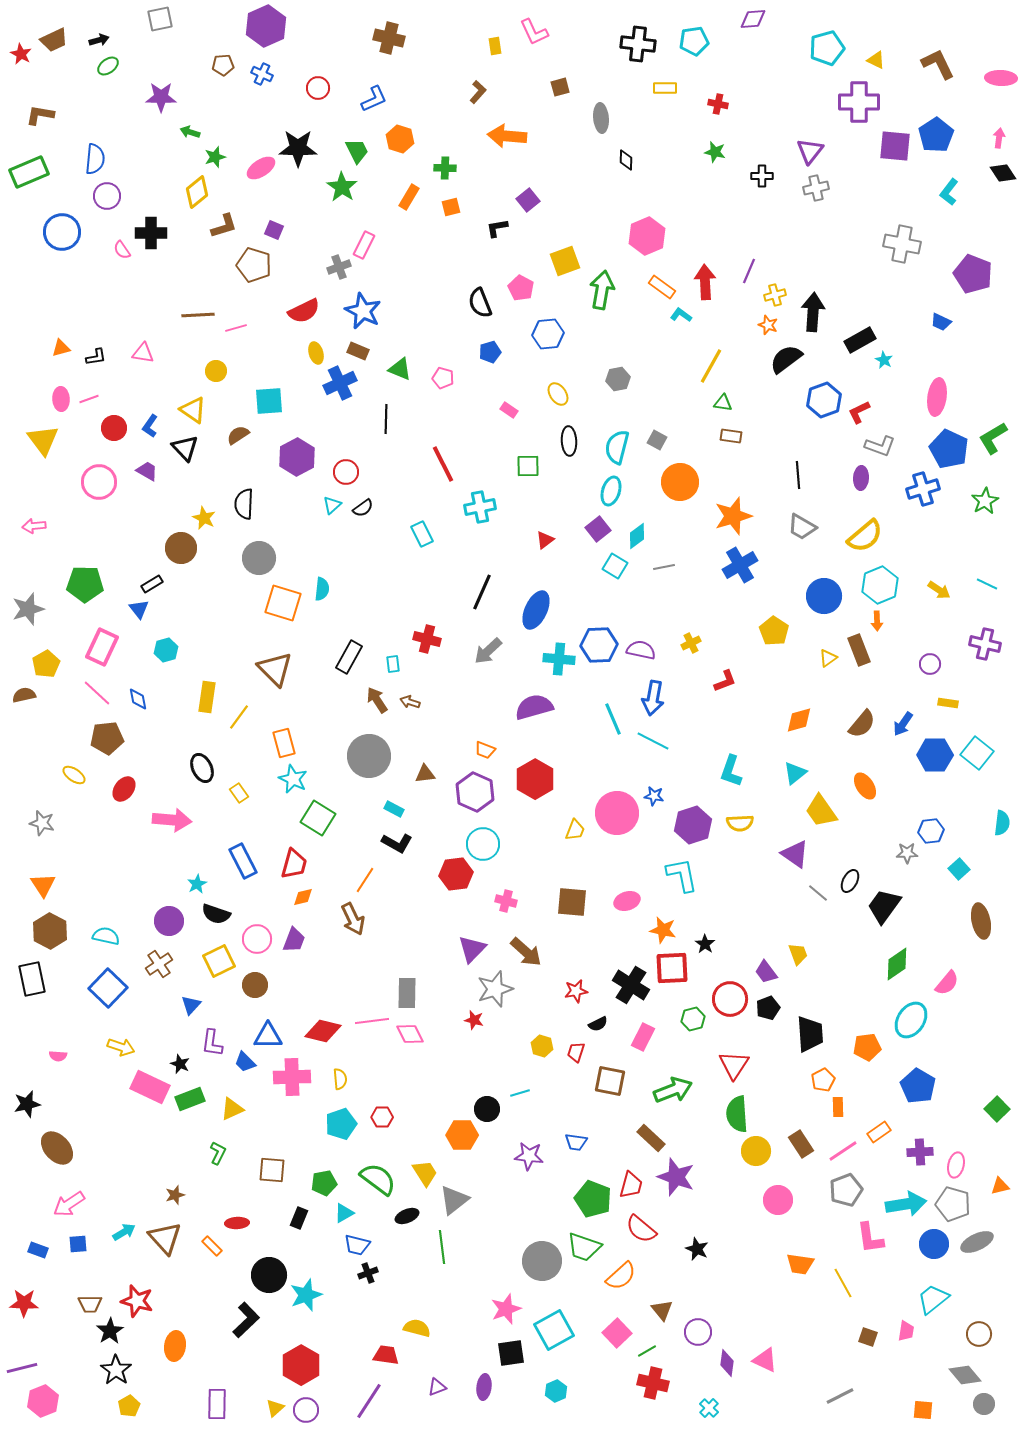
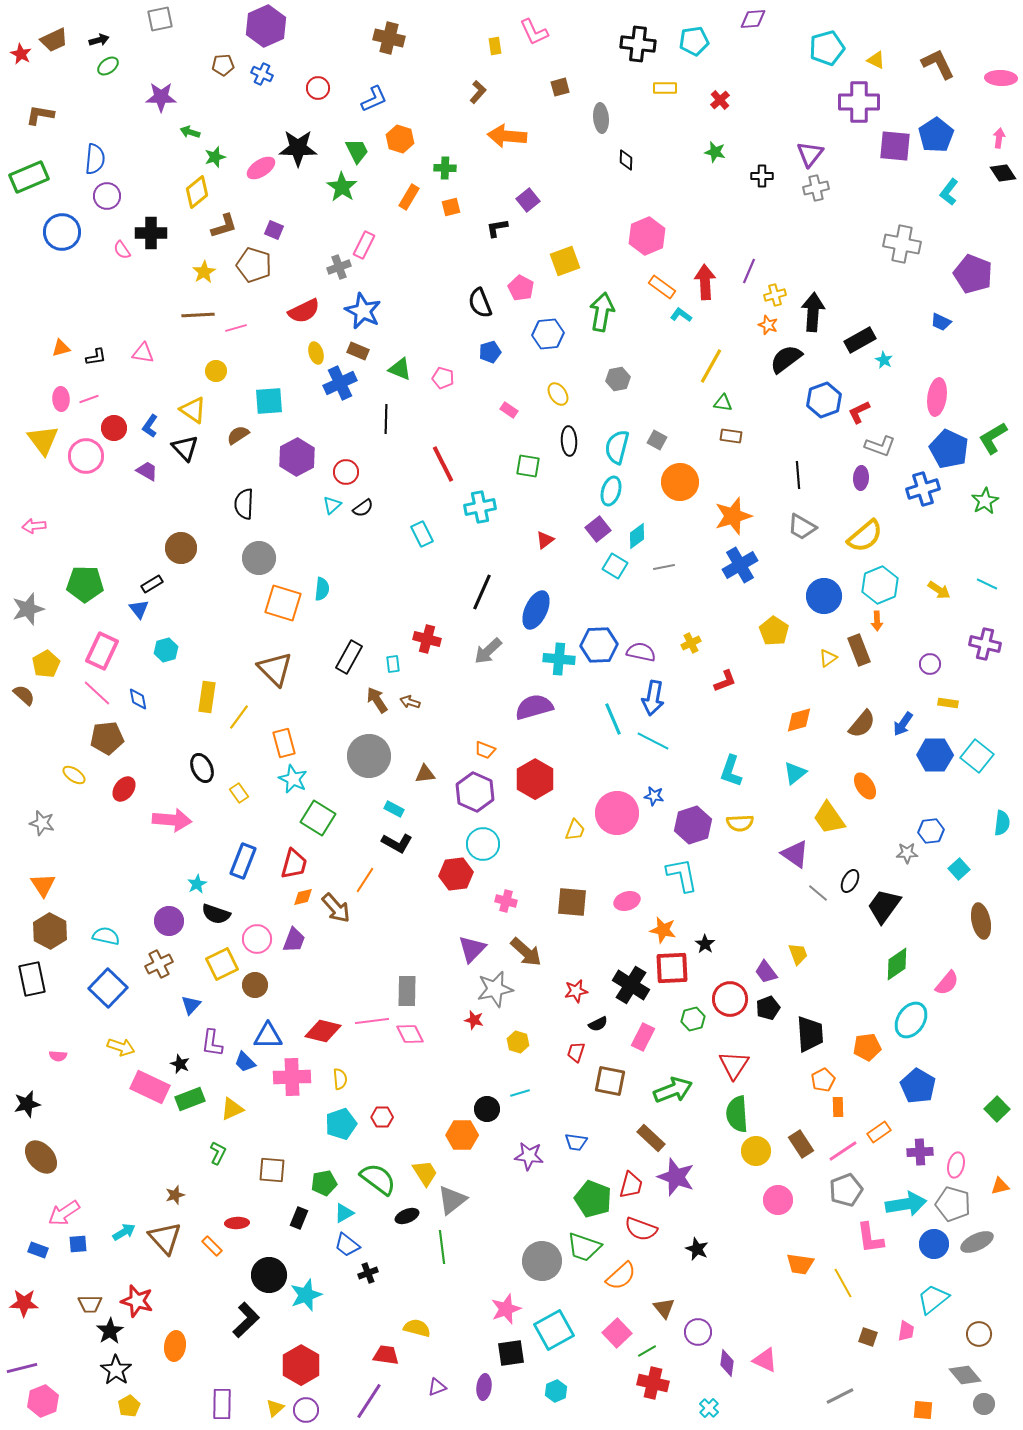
red cross at (718, 104): moved 2 px right, 4 px up; rotated 36 degrees clockwise
purple triangle at (810, 151): moved 3 px down
green rectangle at (29, 172): moved 5 px down
green arrow at (602, 290): moved 22 px down
green square at (528, 466): rotated 10 degrees clockwise
pink circle at (99, 482): moved 13 px left, 26 px up
yellow star at (204, 518): moved 246 px up; rotated 15 degrees clockwise
pink rectangle at (102, 647): moved 4 px down
purple semicircle at (641, 650): moved 2 px down
brown semicircle at (24, 695): rotated 55 degrees clockwise
cyan square at (977, 753): moved 3 px down
yellow trapezoid at (821, 811): moved 8 px right, 7 px down
blue rectangle at (243, 861): rotated 48 degrees clockwise
brown arrow at (353, 919): moved 17 px left, 11 px up; rotated 16 degrees counterclockwise
yellow square at (219, 961): moved 3 px right, 3 px down
brown cross at (159, 964): rotated 8 degrees clockwise
gray star at (495, 989): rotated 6 degrees clockwise
gray rectangle at (407, 993): moved 2 px up
yellow hexagon at (542, 1046): moved 24 px left, 4 px up
brown ellipse at (57, 1148): moved 16 px left, 9 px down
gray triangle at (454, 1200): moved 2 px left
pink arrow at (69, 1204): moved 5 px left, 9 px down
red semicircle at (641, 1229): rotated 20 degrees counterclockwise
blue trapezoid at (357, 1245): moved 10 px left; rotated 24 degrees clockwise
brown triangle at (662, 1310): moved 2 px right, 2 px up
purple rectangle at (217, 1404): moved 5 px right
